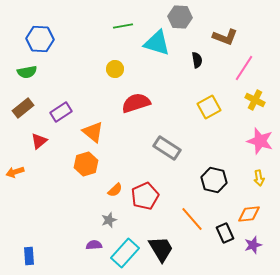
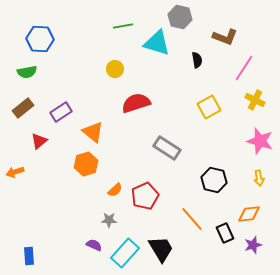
gray hexagon: rotated 10 degrees clockwise
gray star: rotated 21 degrees clockwise
purple semicircle: rotated 28 degrees clockwise
